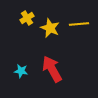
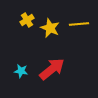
yellow cross: moved 2 px down
red arrow: rotated 80 degrees clockwise
